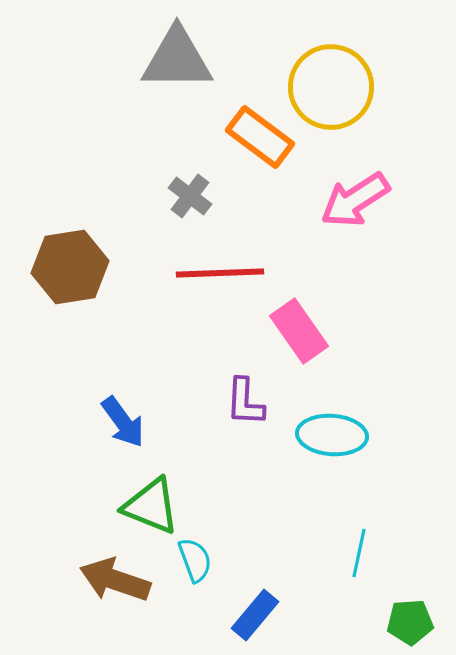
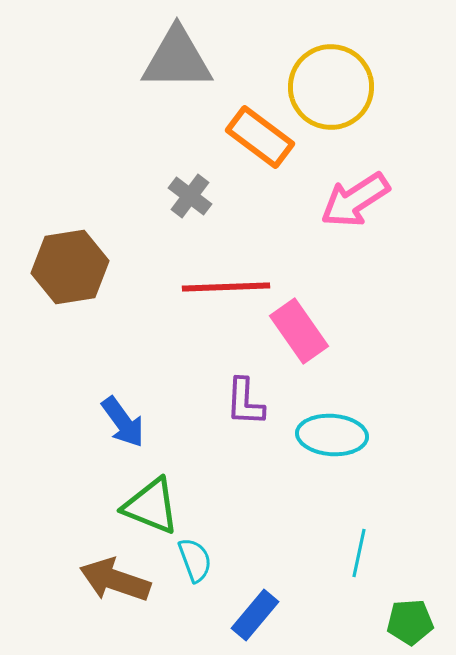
red line: moved 6 px right, 14 px down
